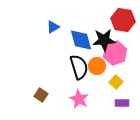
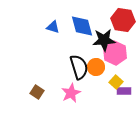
blue triangle: rotated 48 degrees clockwise
blue diamond: moved 1 px right, 14 px up
pink hexagon: rotated 15 degrees counterclockwise
orange circle: moved 1 px left, 1 px down
brown square: moved 4 px left, 3 px up
pink star: moved 8 px left, 6 px up; rotated 18 degrees clockwise
purple rectangle: moved 2 px right, 12 px up
